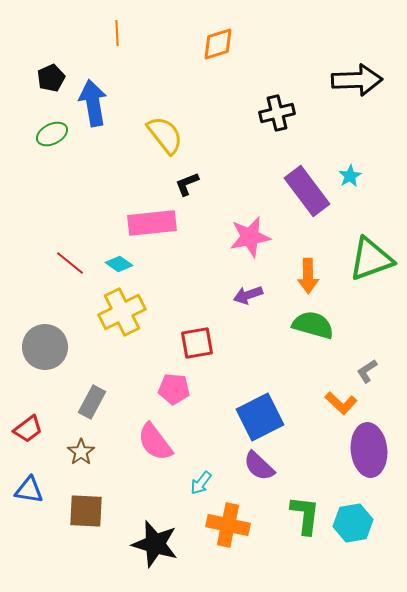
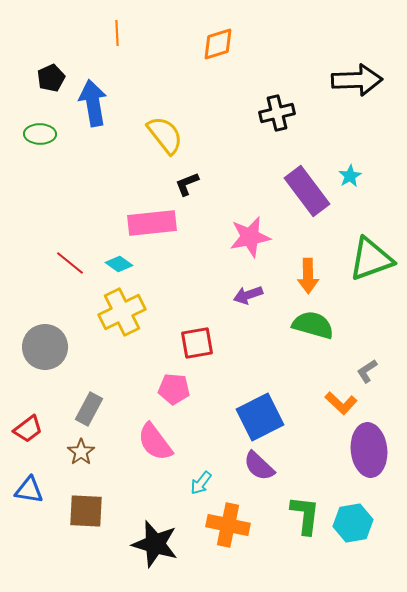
green ellipse: moved 12 px left; rotated 28 degrees clockwise
gray rectangle: moved 3 px left, 7 px down
